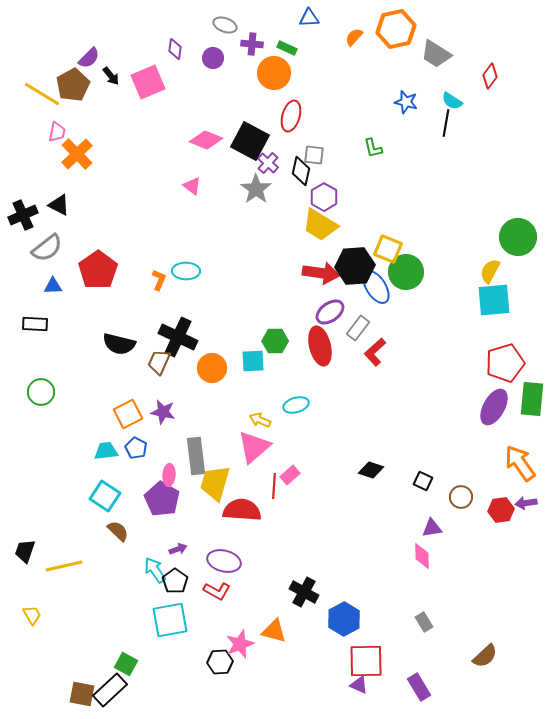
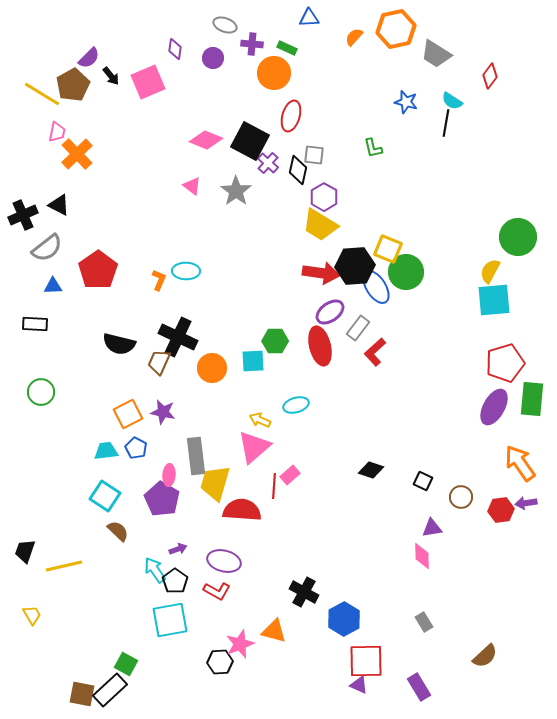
black diamond at (301, 171): moved 3 px left, 1 px up
gray star at (256, 189): moved 20 px left, 2 px down
